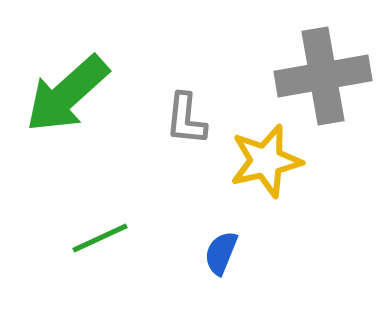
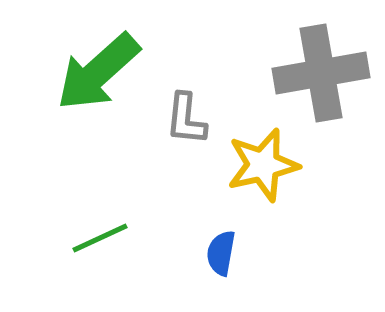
gray cross: moved 2 px left, 3 px up
green arrow: moved 31 px right, 22 px up
yellow star: moved 3 px left, 4 px down
blue semicircle: rotated 12 degrees counterclockwise
